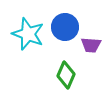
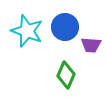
cyan star: moved 1 px left, 3 px up
